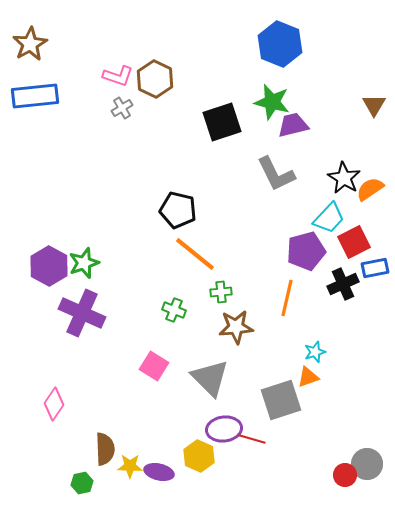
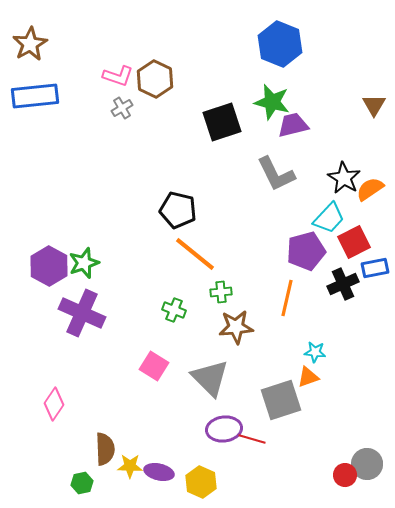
cyan star at (315, 352): rotated 25 degrees clockwise
yellow hexagon at (199, 456): moved 2 px right, 26 px down
